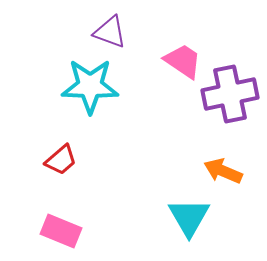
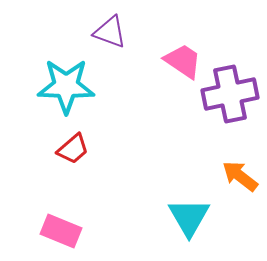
cyan star: moved 24 px left
red trapezoid: moved 12 px right, 11 px up
orange arrow: moved 17 px right, 5 px down; rotated 15 degrees clockwise
